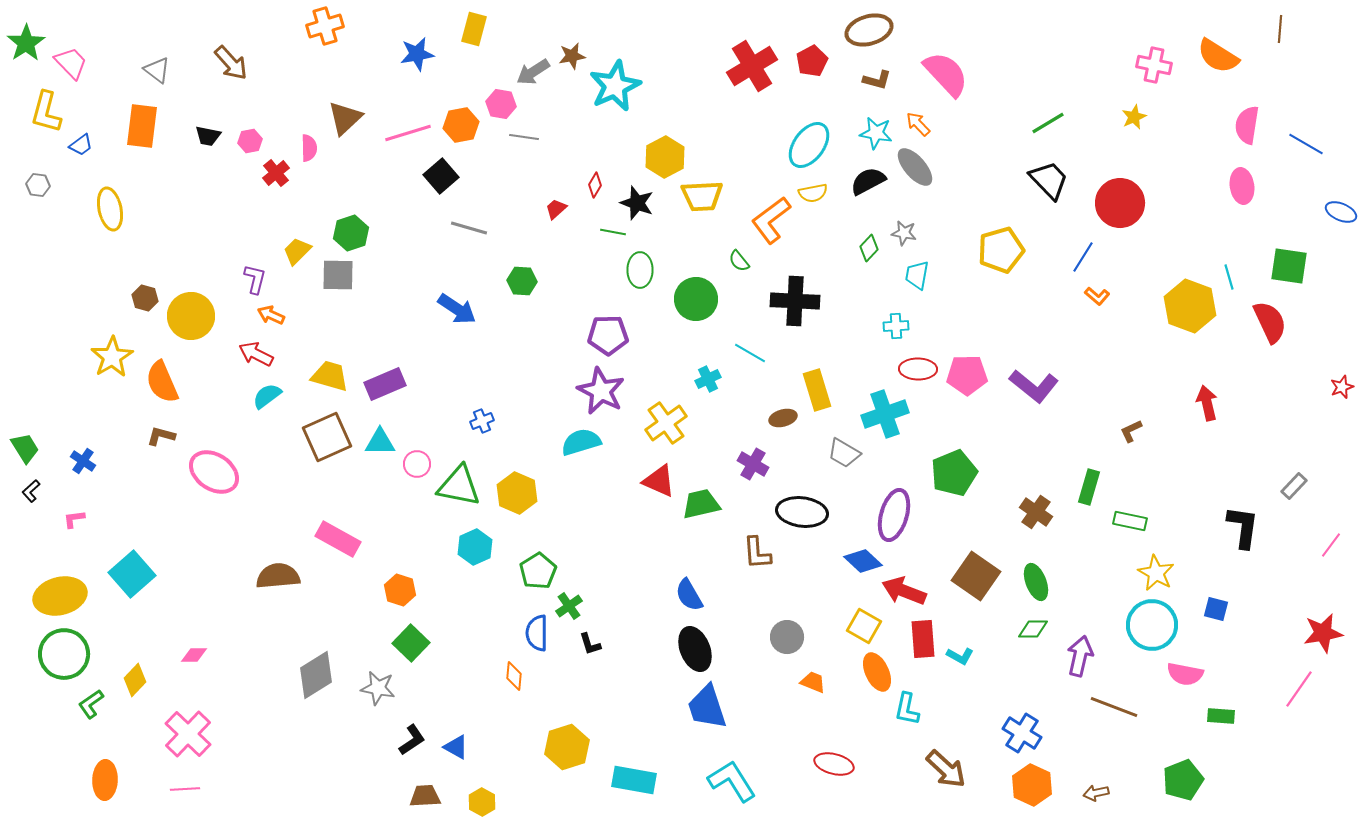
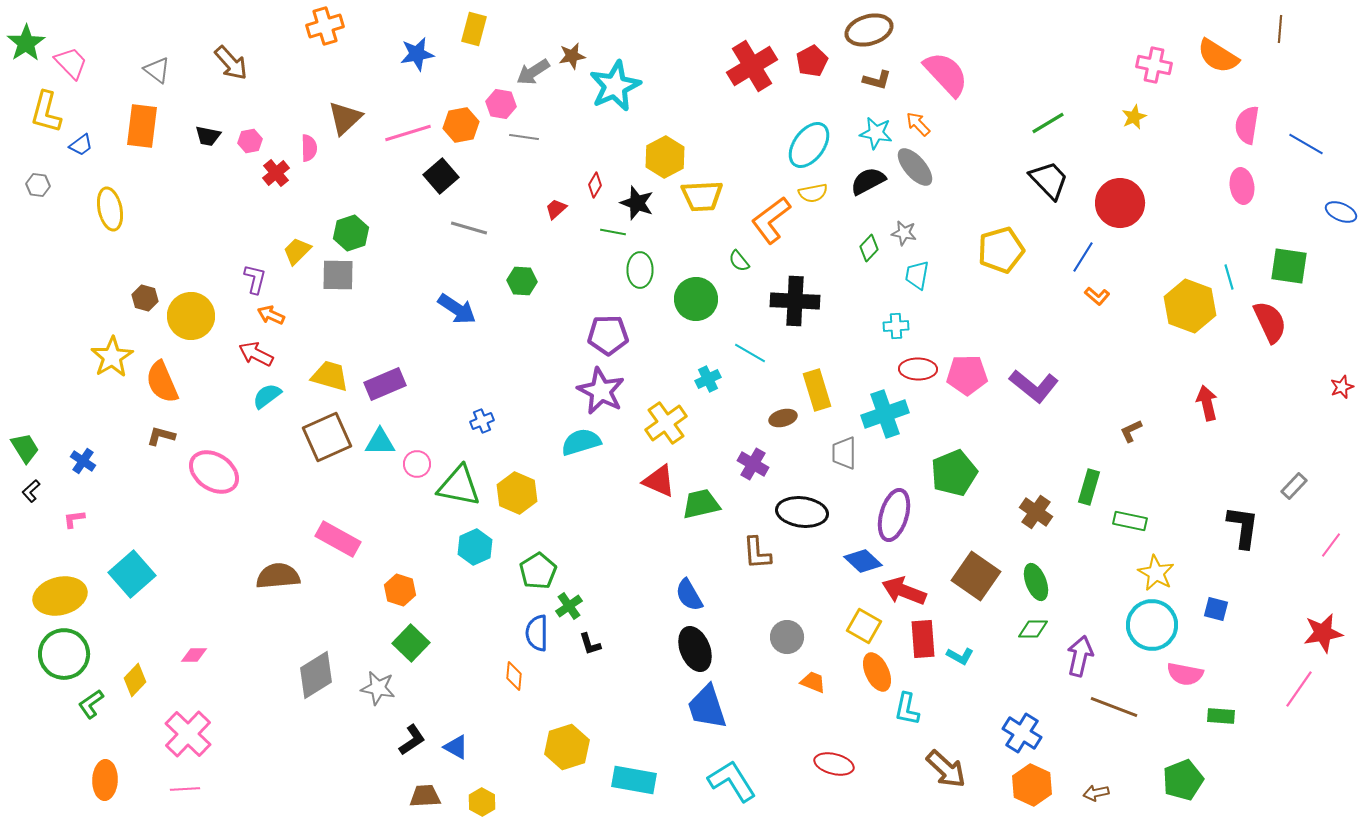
gray trapezoid at (844, 453): rotated 60 degrees clockwise
